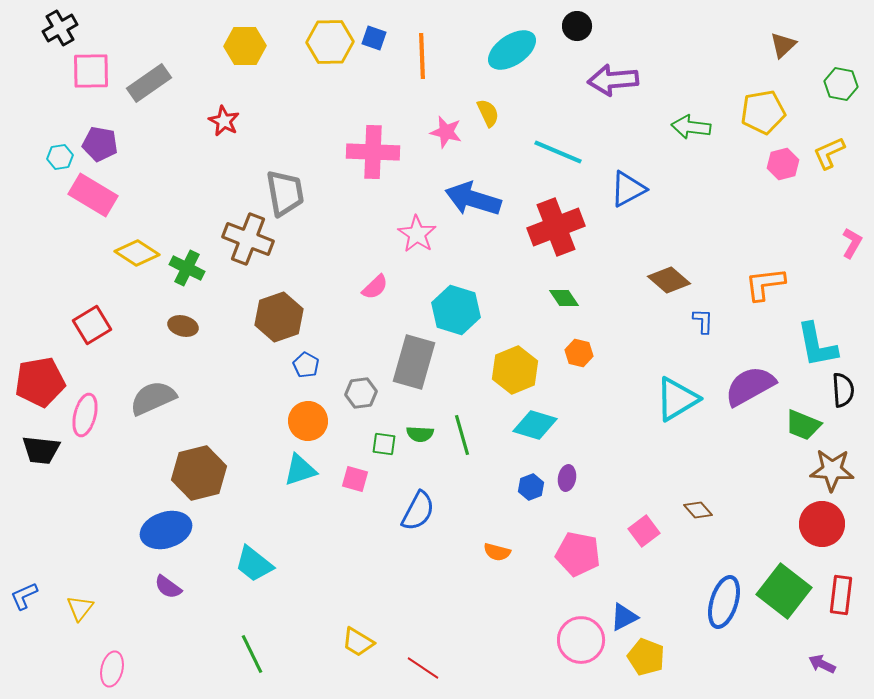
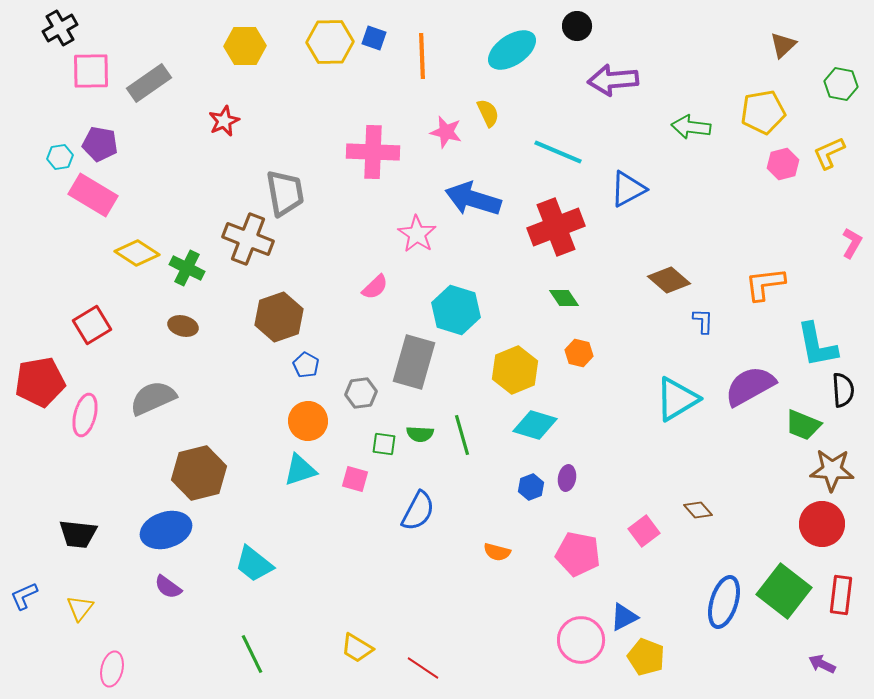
red star at (224, 121): rotated 20 degrees clockwise
black trapezoid at (41, 450): moved 37 px right, 84 px down
yellow trapezoid at (358, 642): moved 1 px left, 6 px down
